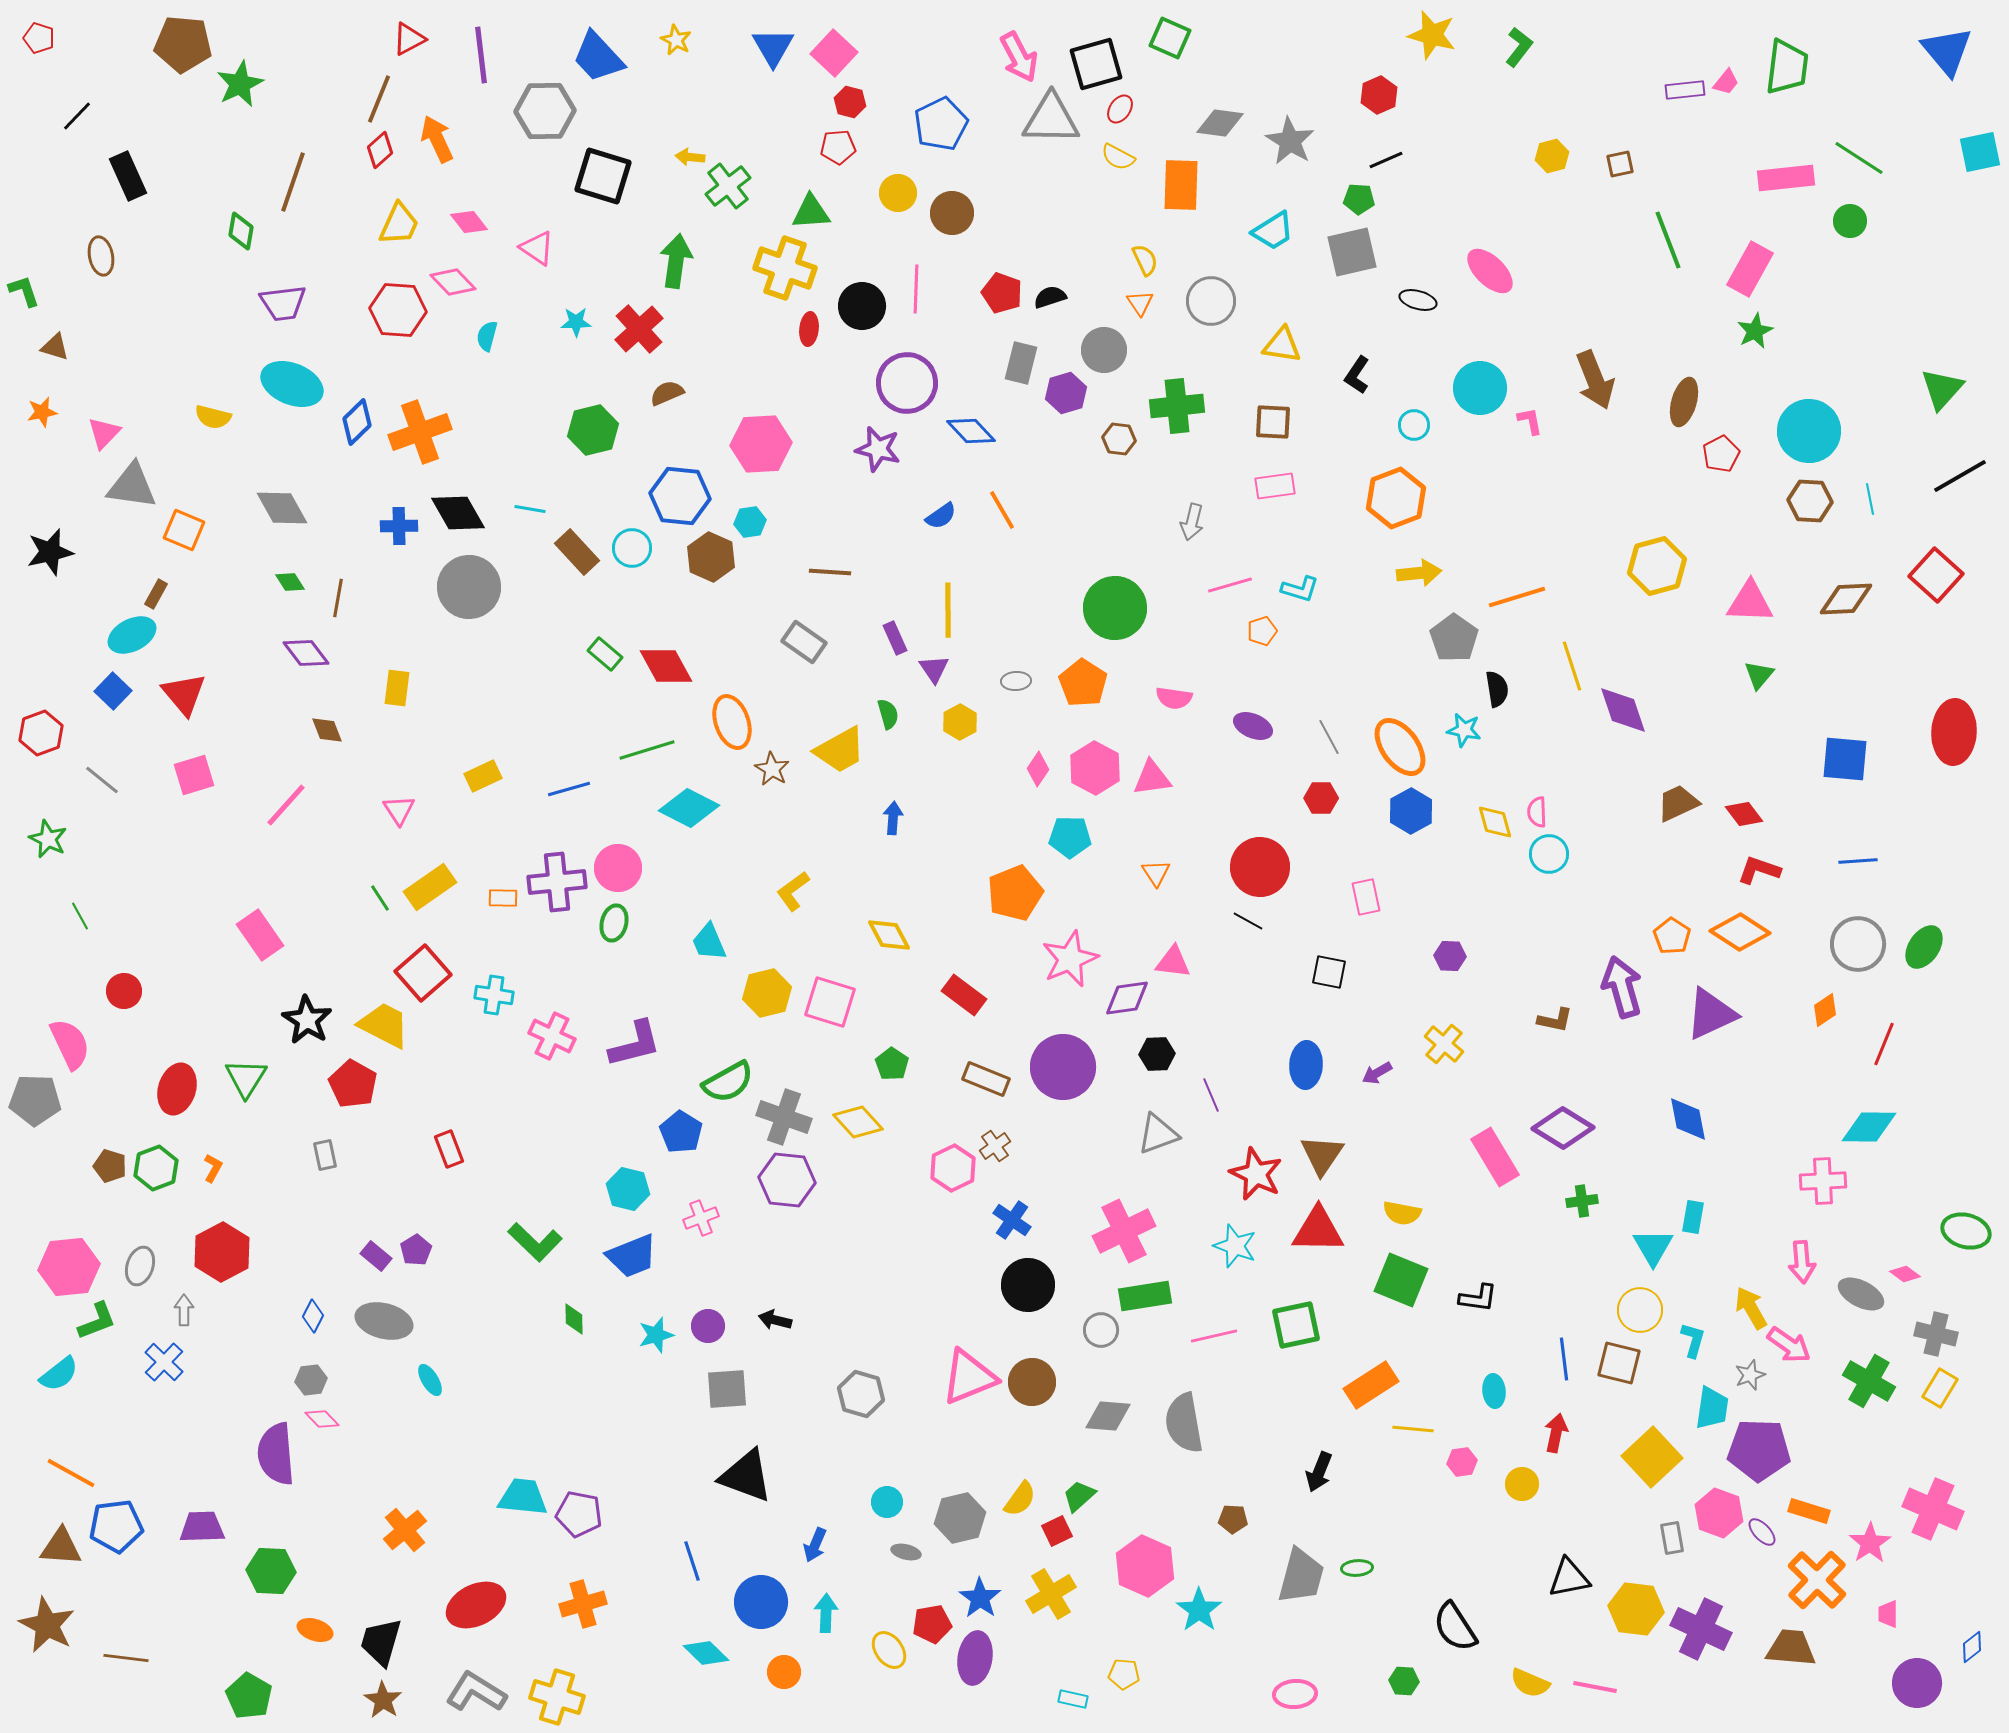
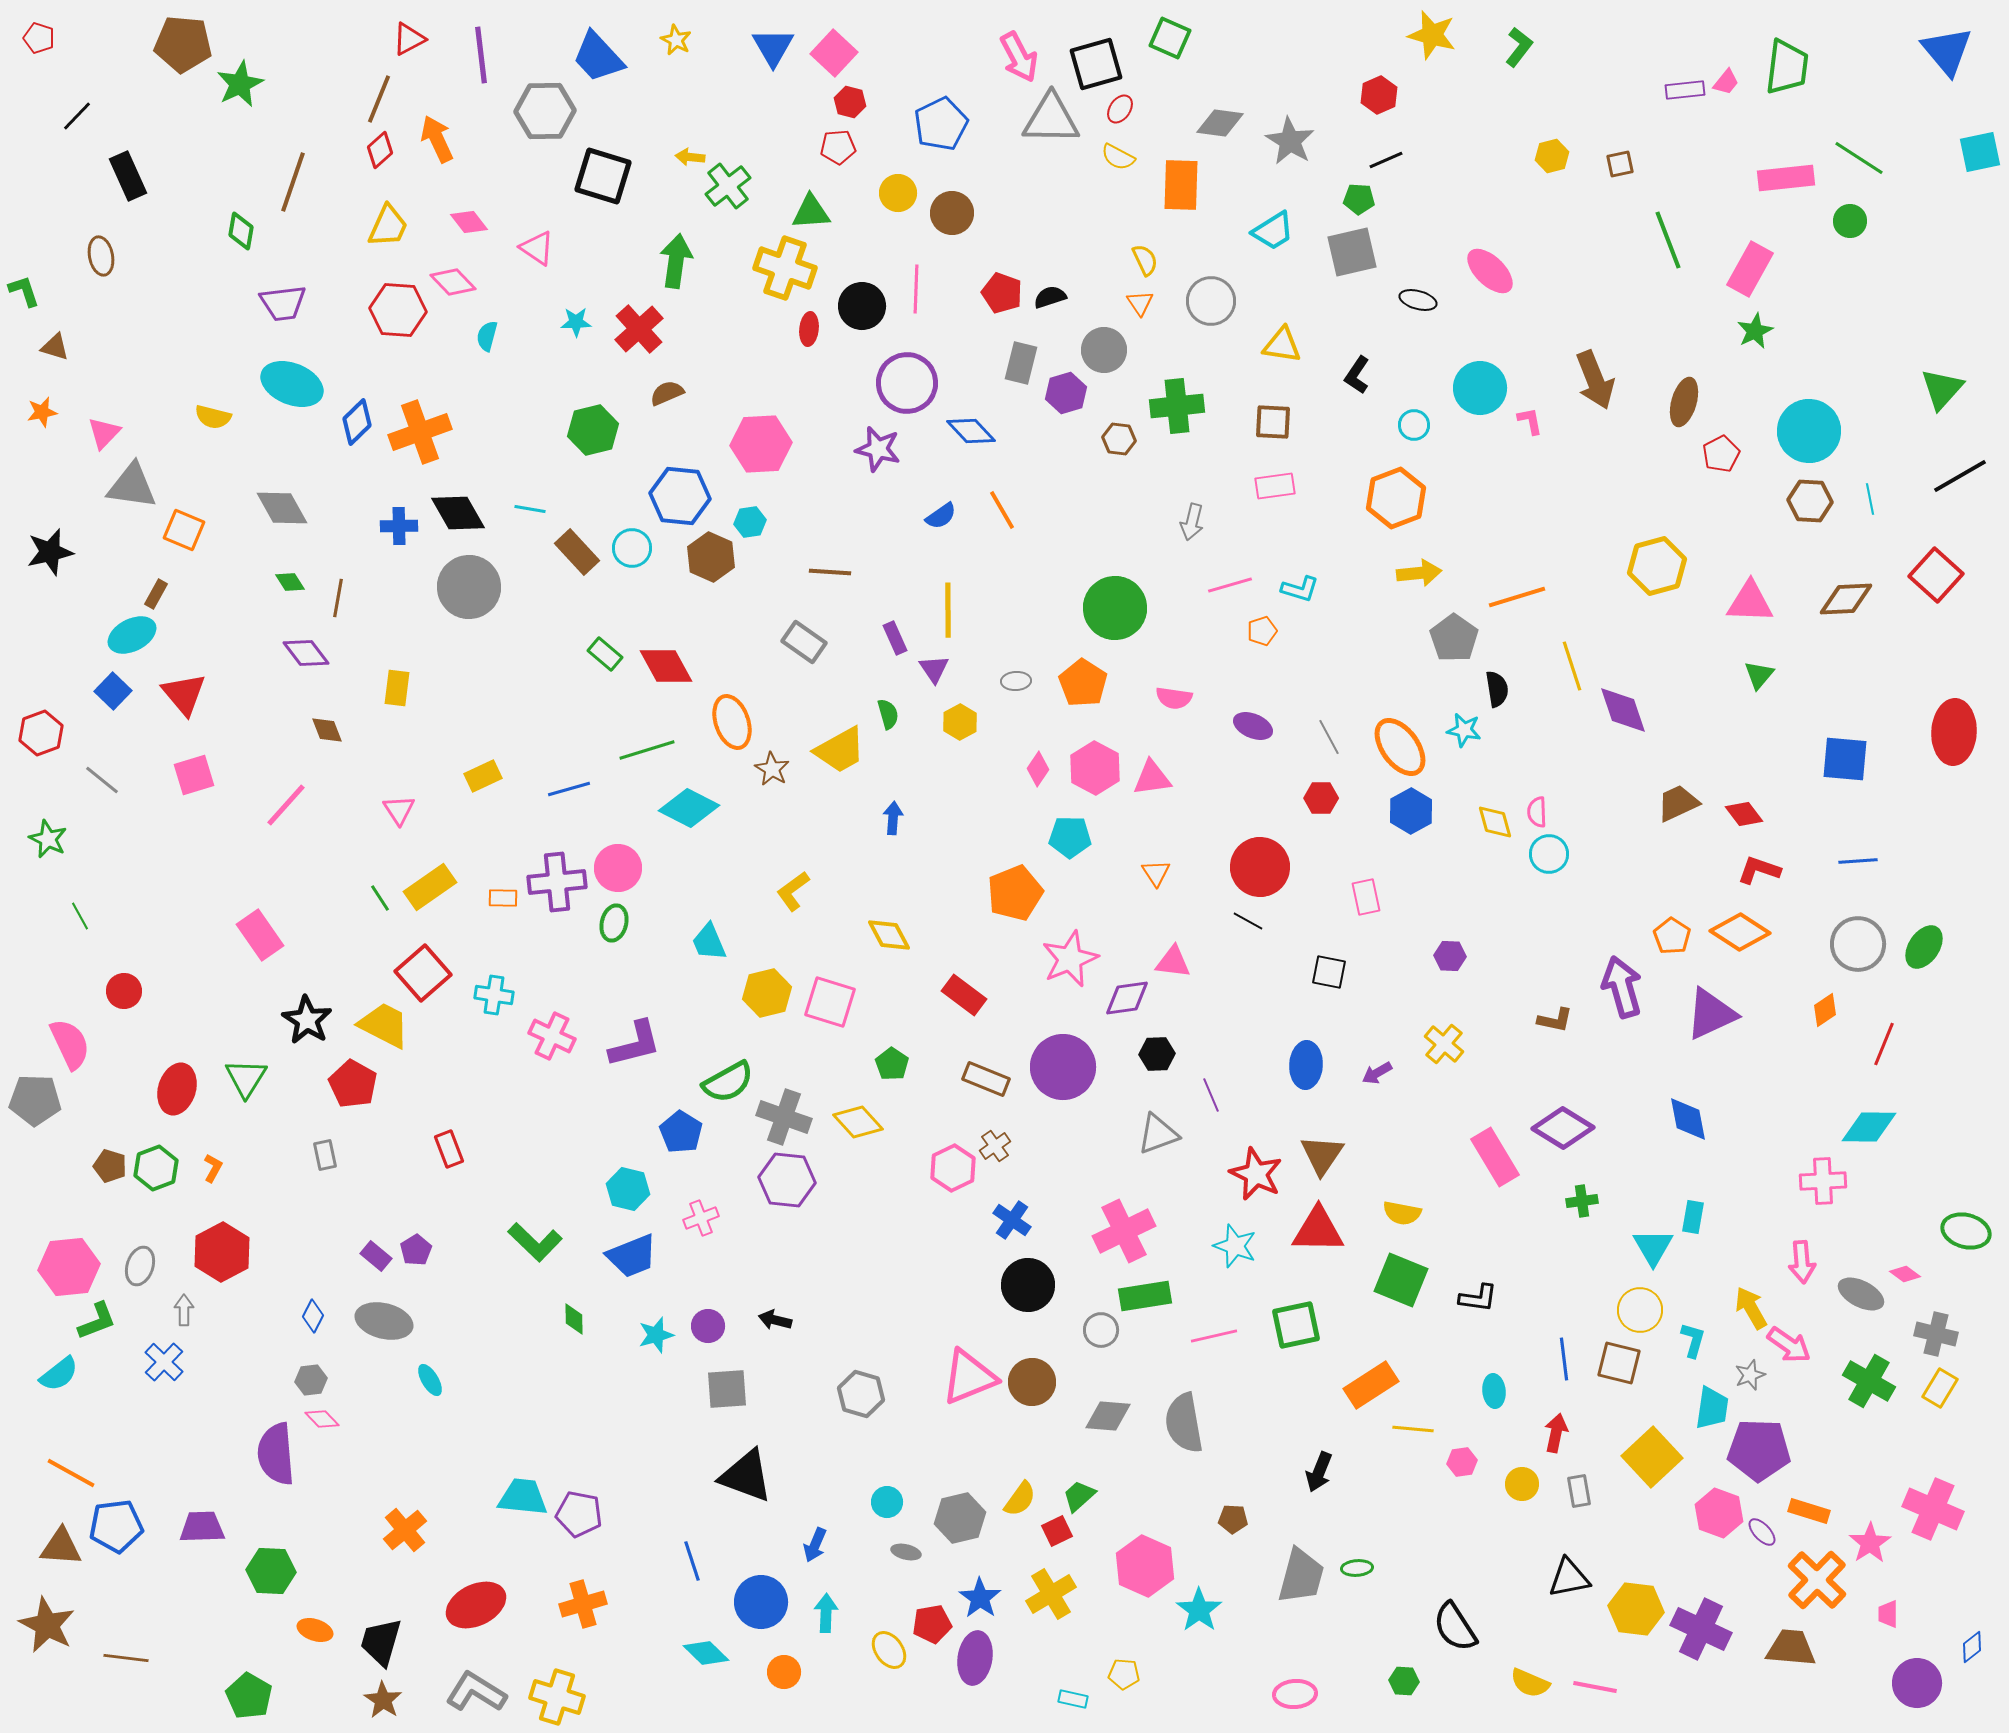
yellow trapezoid at (399, 224): moved 11 px left, 2 px down
gray rectangle at (1672, 1538): moved 93 px left, 47 px up
